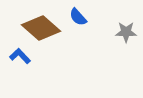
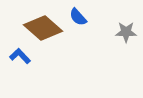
brown diamond: moved 2 px right
